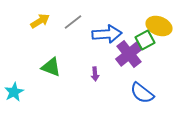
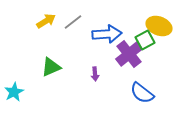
yellow arrow: moved 6 px right
green triangle: rotated 45 degrees counterclockwise
